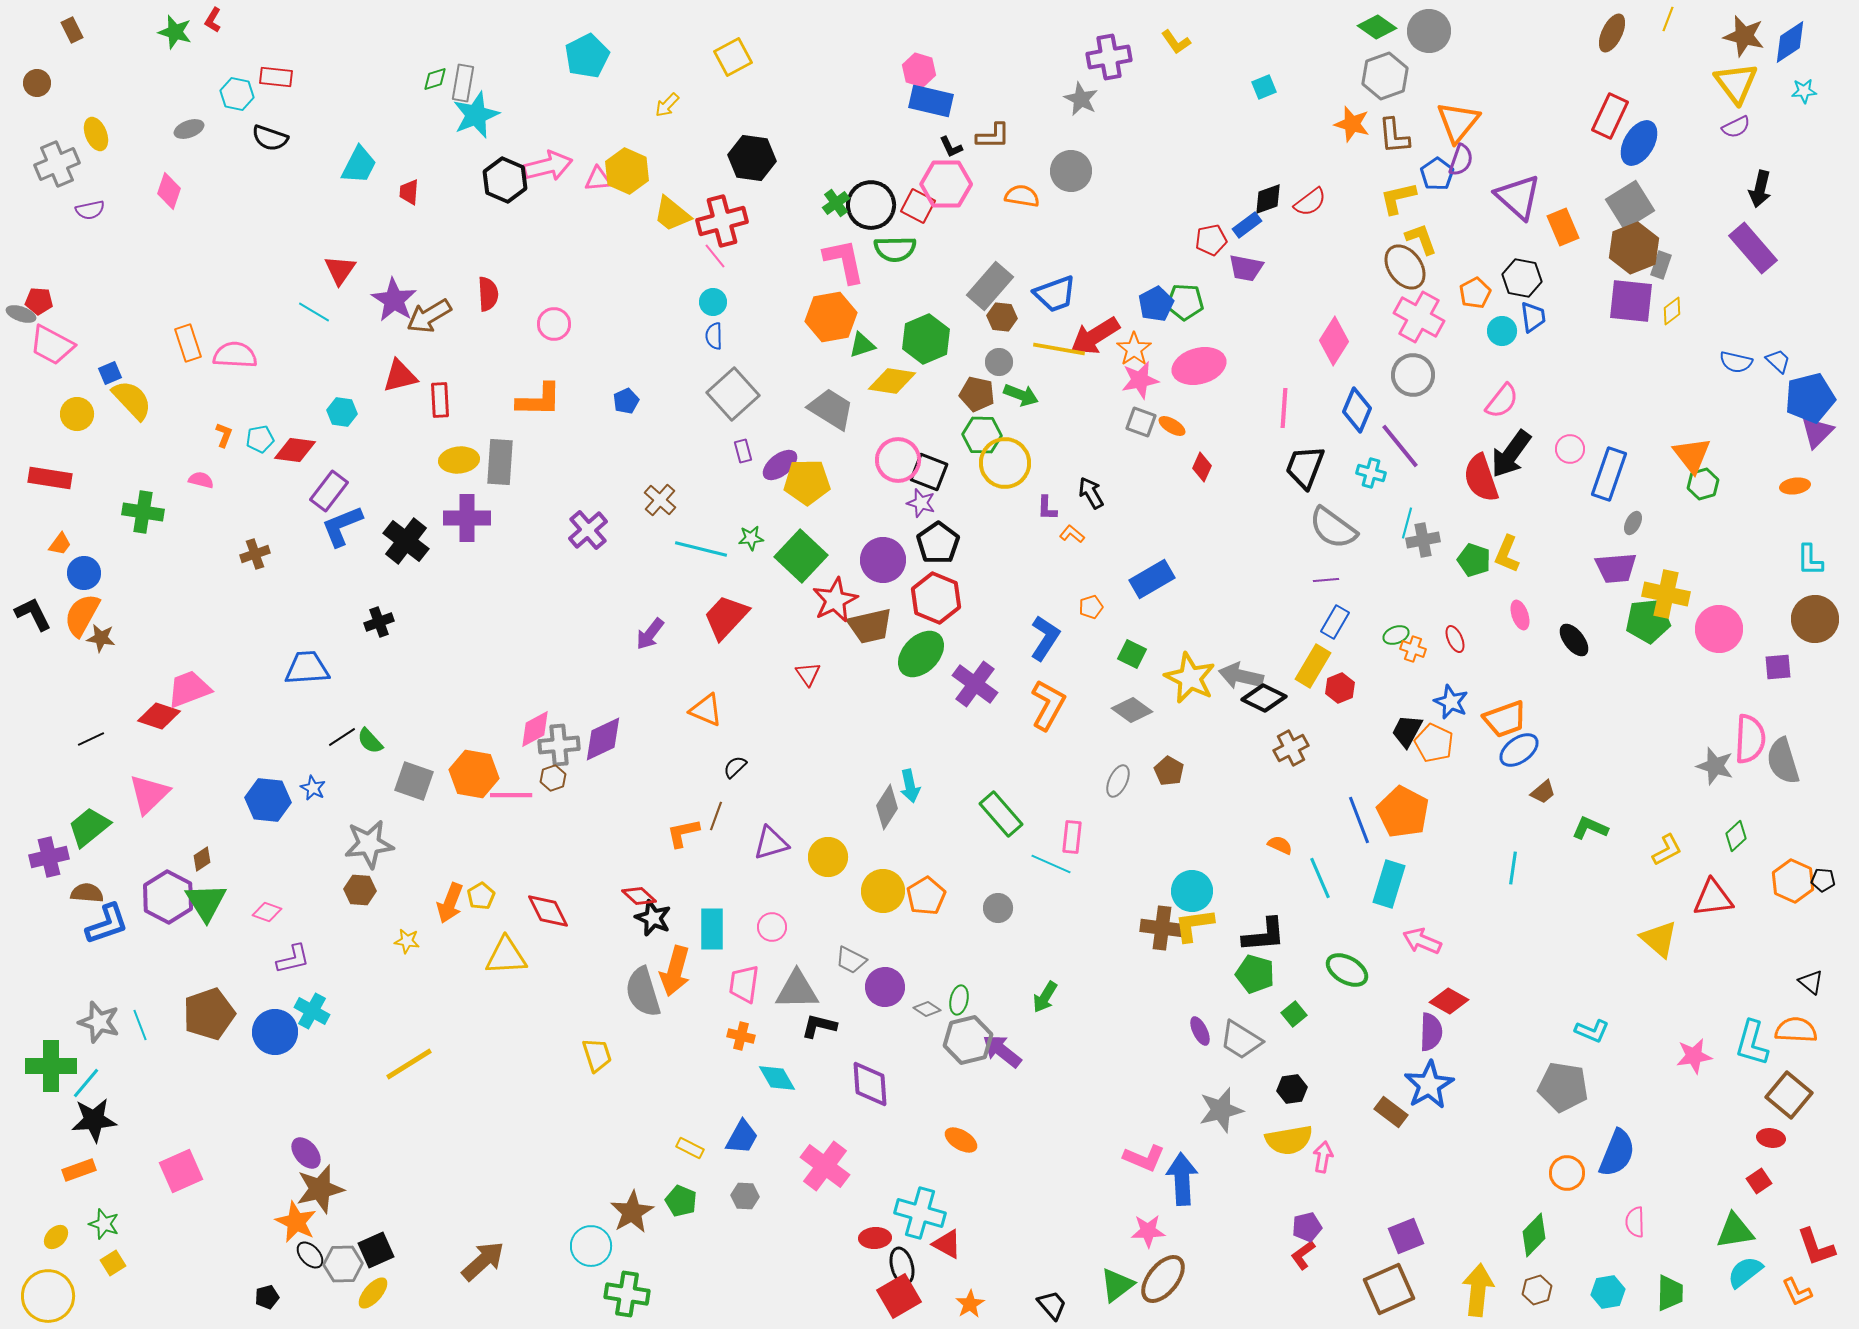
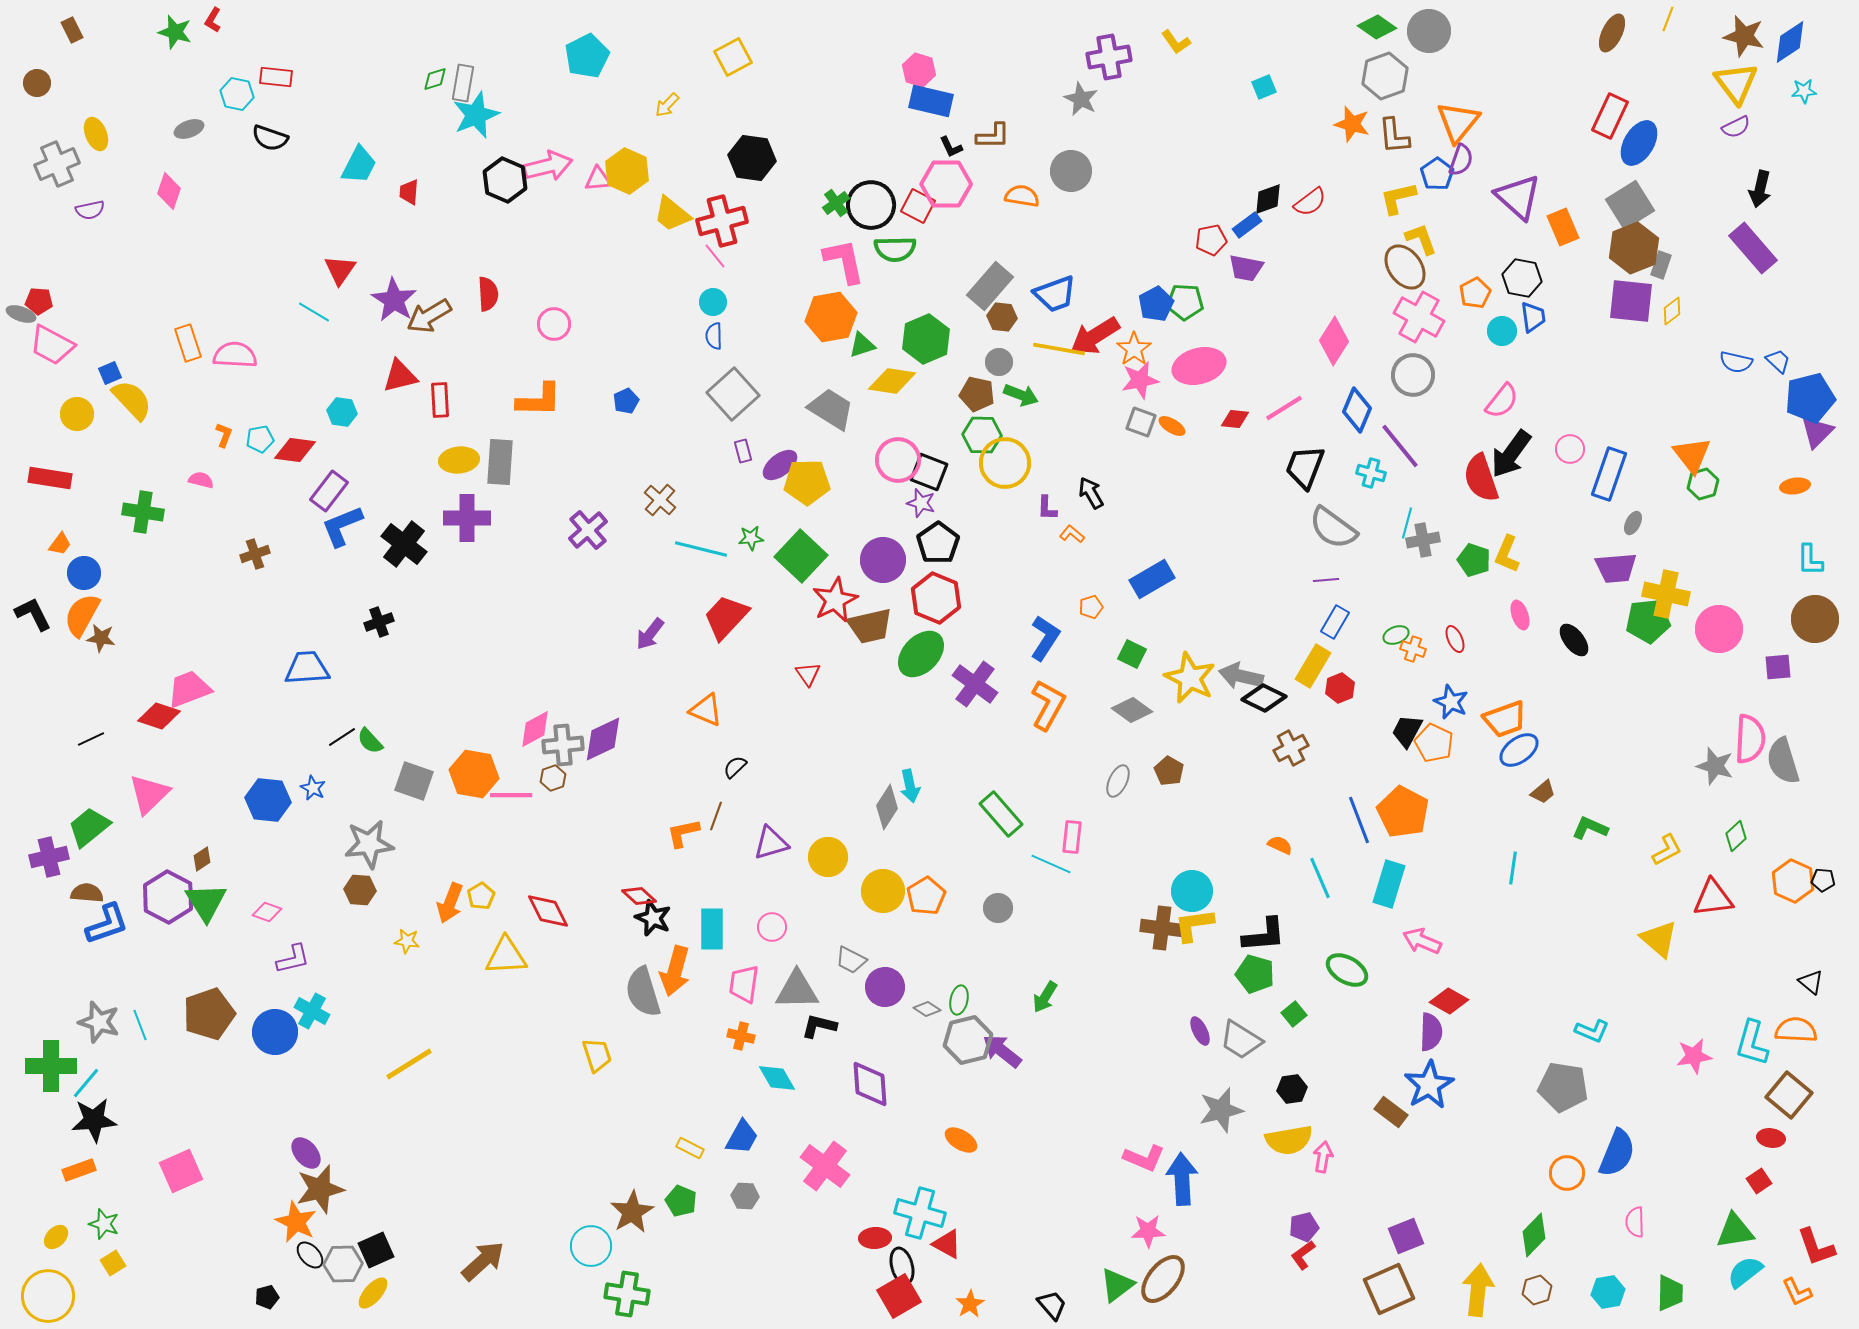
pink line at (1284, 408): rotated 54 degrees clockwise
red diamond at (1202, 467): moved 33 px right, 48 px up; rotated 72 degrees clockwise
black cross at (406, 541): moved 2 px left, 3 px down
gray cross at (559, 745): moved 4 px right
purple pentagon at (1307, 1227): moved 3 px left
